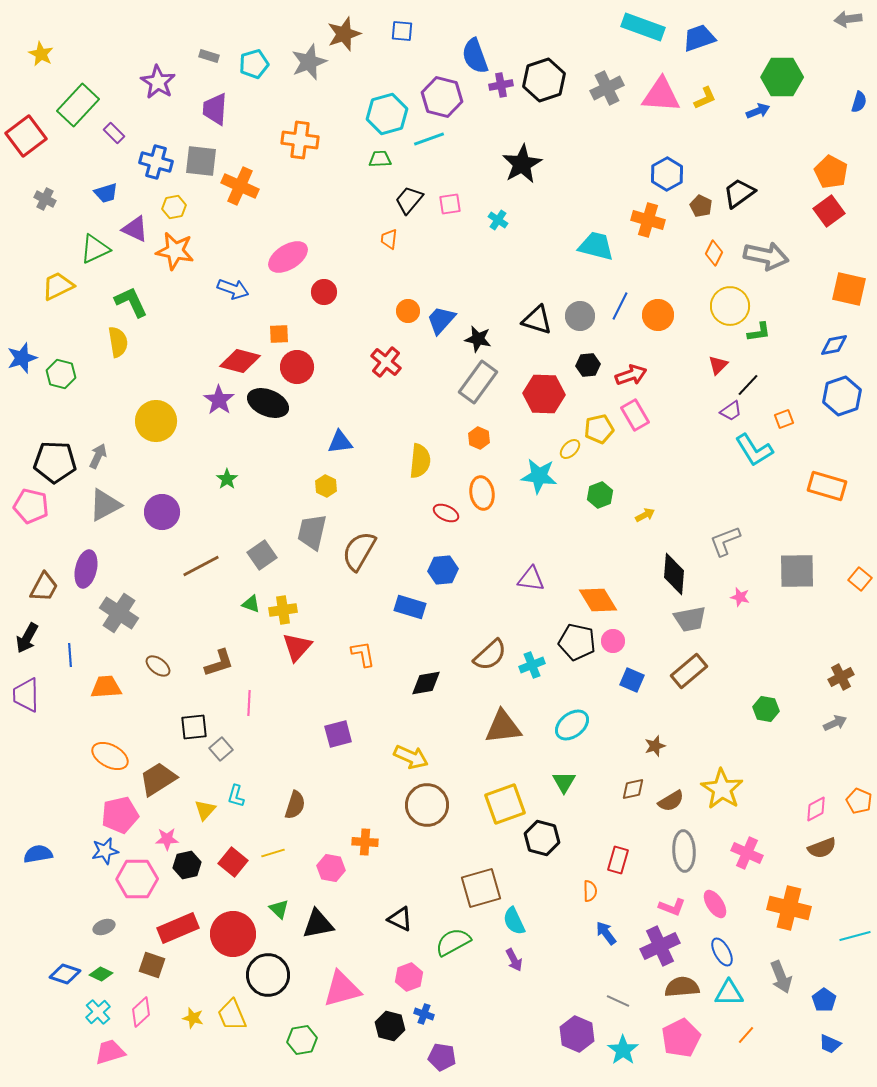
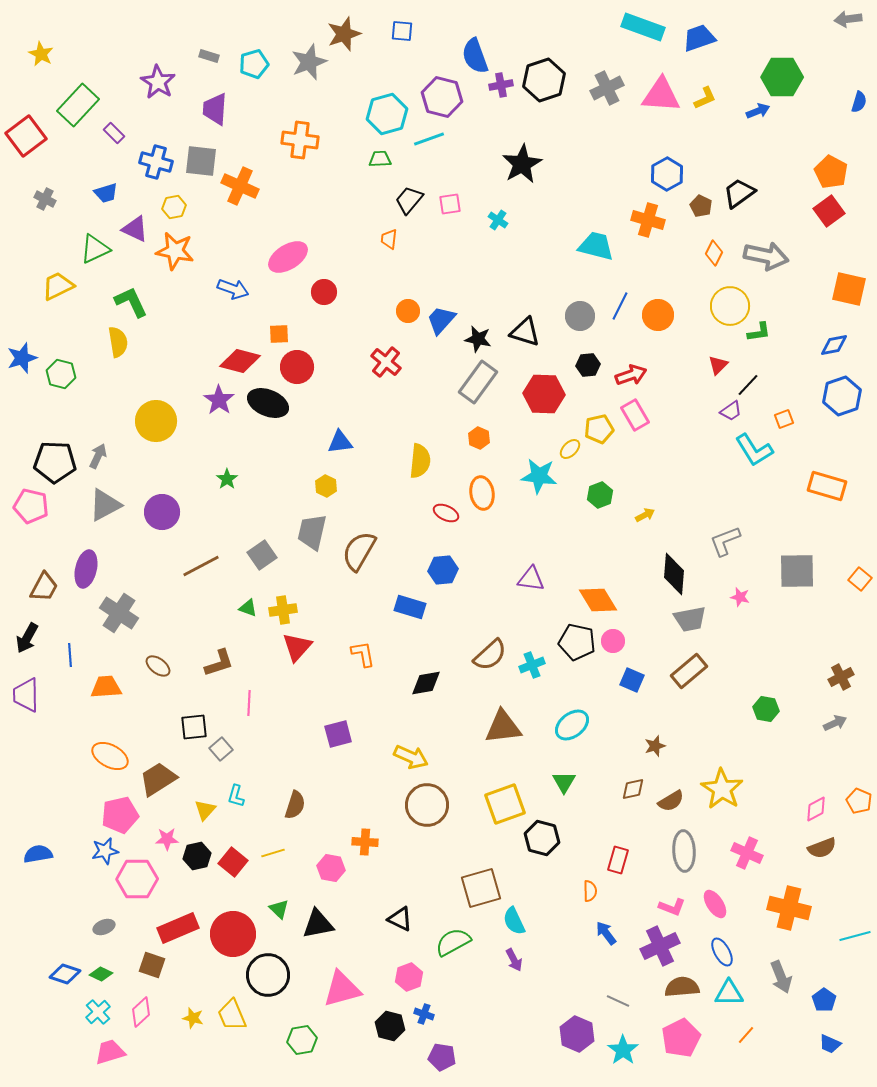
black triangle at (537, 320): moved 12 px left, 12 px down
green triangle at (251, 604): moved 3 px left, 4 px down
black hexagon at (187, 865): moved 10 px right, 9 px up
